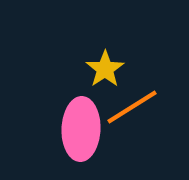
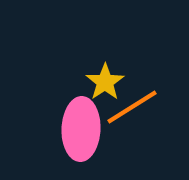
yellow star: moved 13 px down
